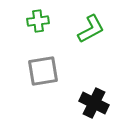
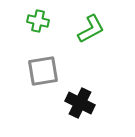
green cross: rotated 20 degrees clockwise
black cross: moved 14 px left
